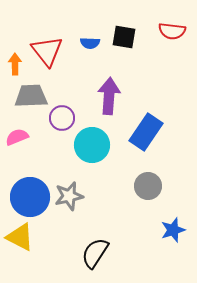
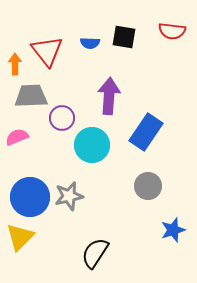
yellow triangle: rotated 48 degrees clockwise
